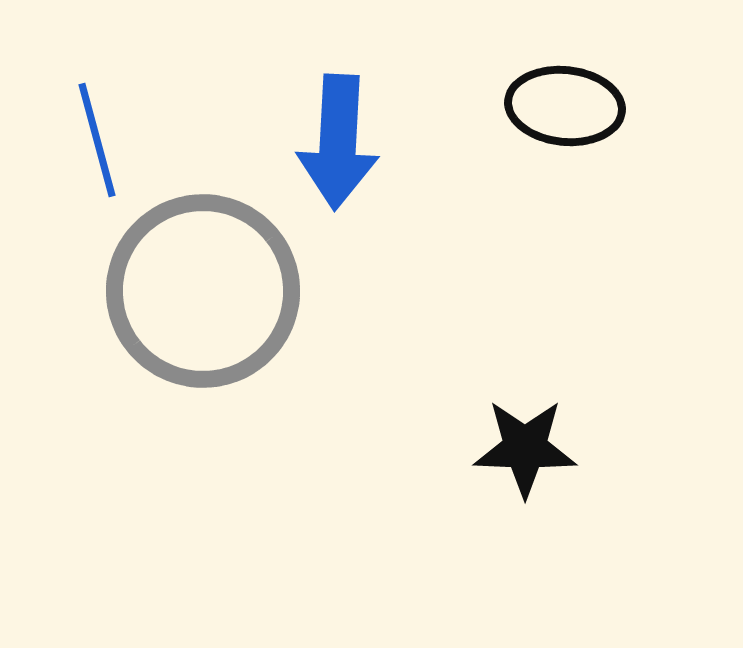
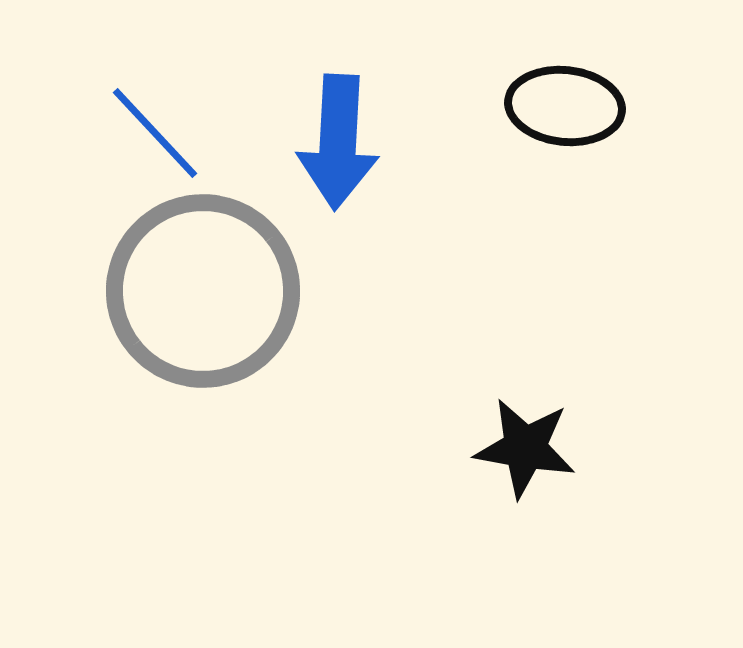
blue line: moved 58 px right, 7 px up; rotated 28 degrees counterclockwise
black star: rotated 8 degrees clockwise
